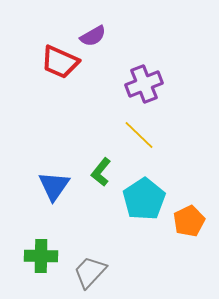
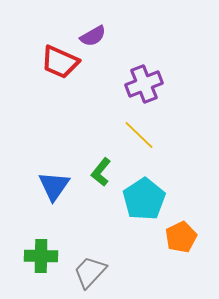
orange pentagon: moved 8 px left, 16 px down
